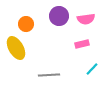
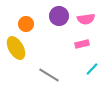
gray line: rotated 35 degrees clockwise
